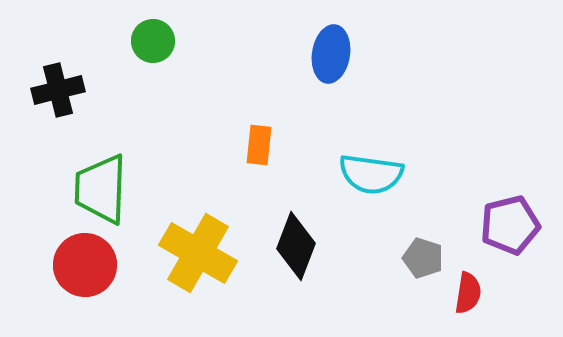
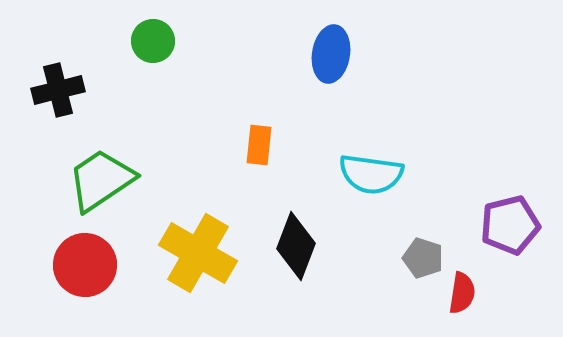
green trapezoid: moved 9 px up; rotated 54 degrees clockwise
red semicircle: moved 6 px left
